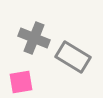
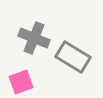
pink square: rotated 10 degrees counterclockwise
